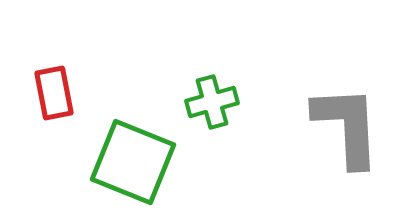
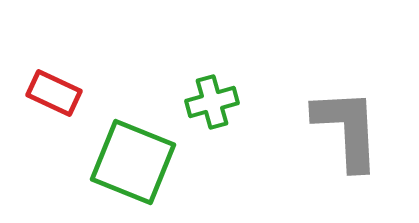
red rectangle: rotated 54 degrees counterclockwise
gray L-shape: moved 3 px down
